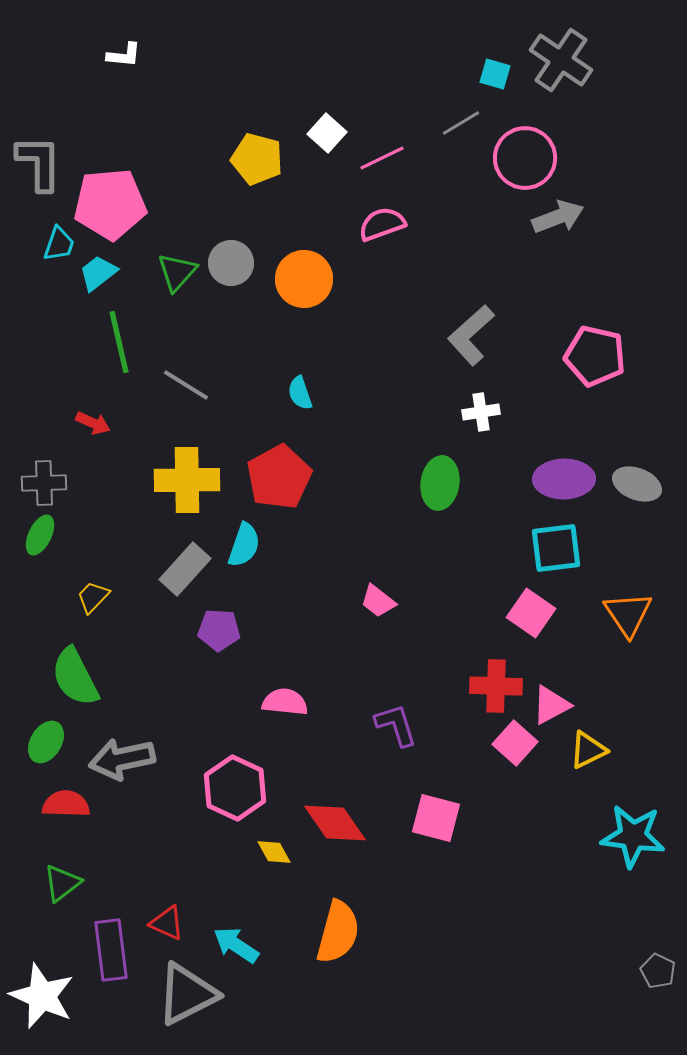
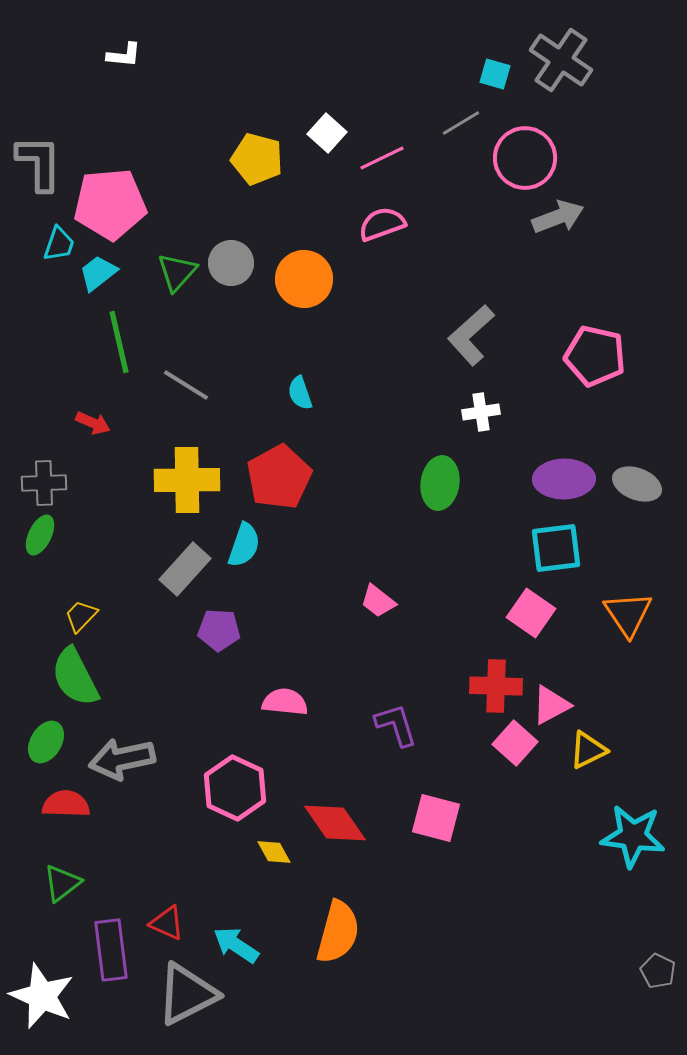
yellow trapezoid at (93, 597): moved 12 px left, 19 px down
